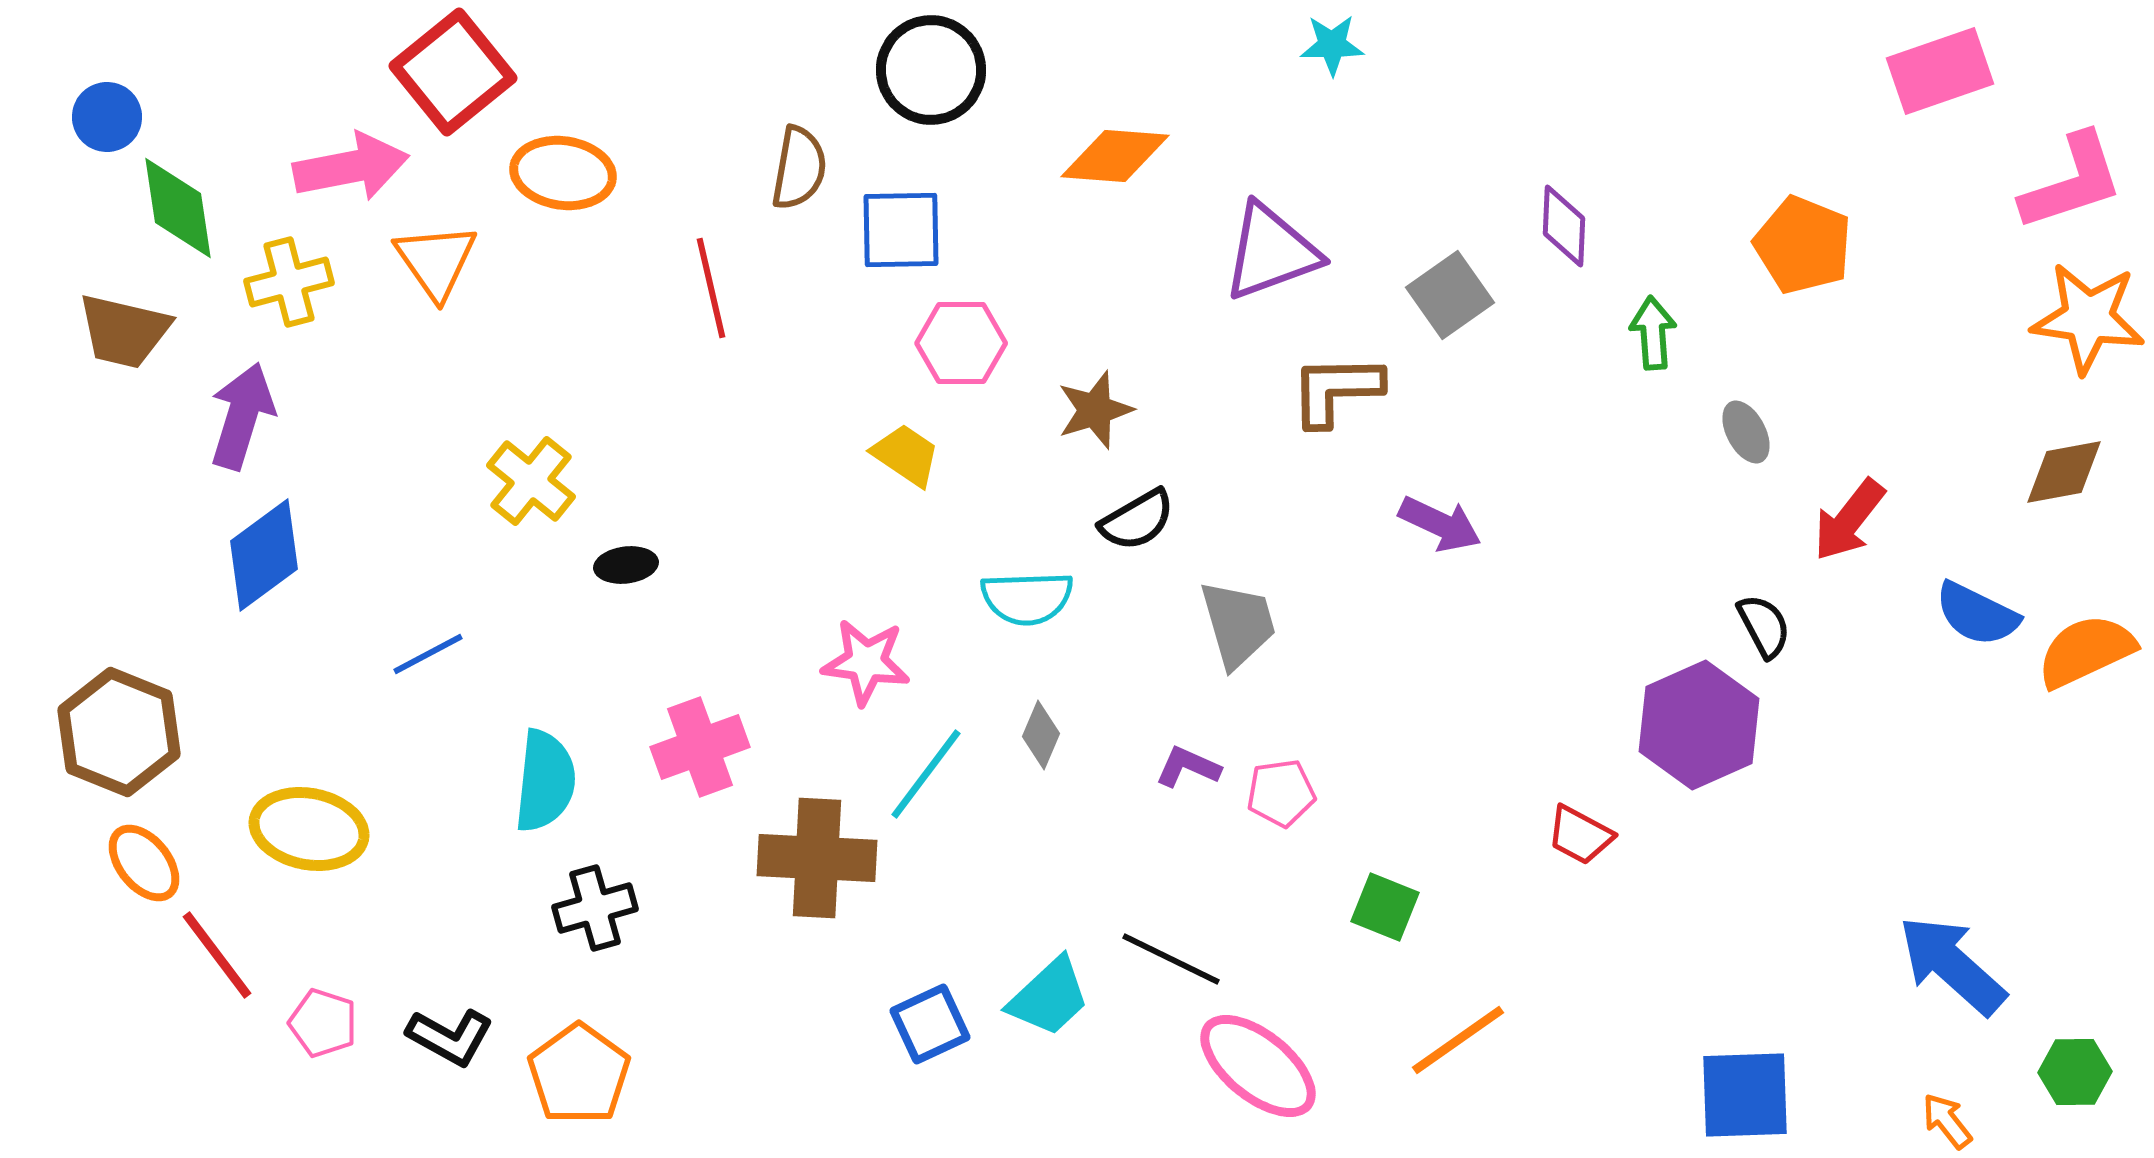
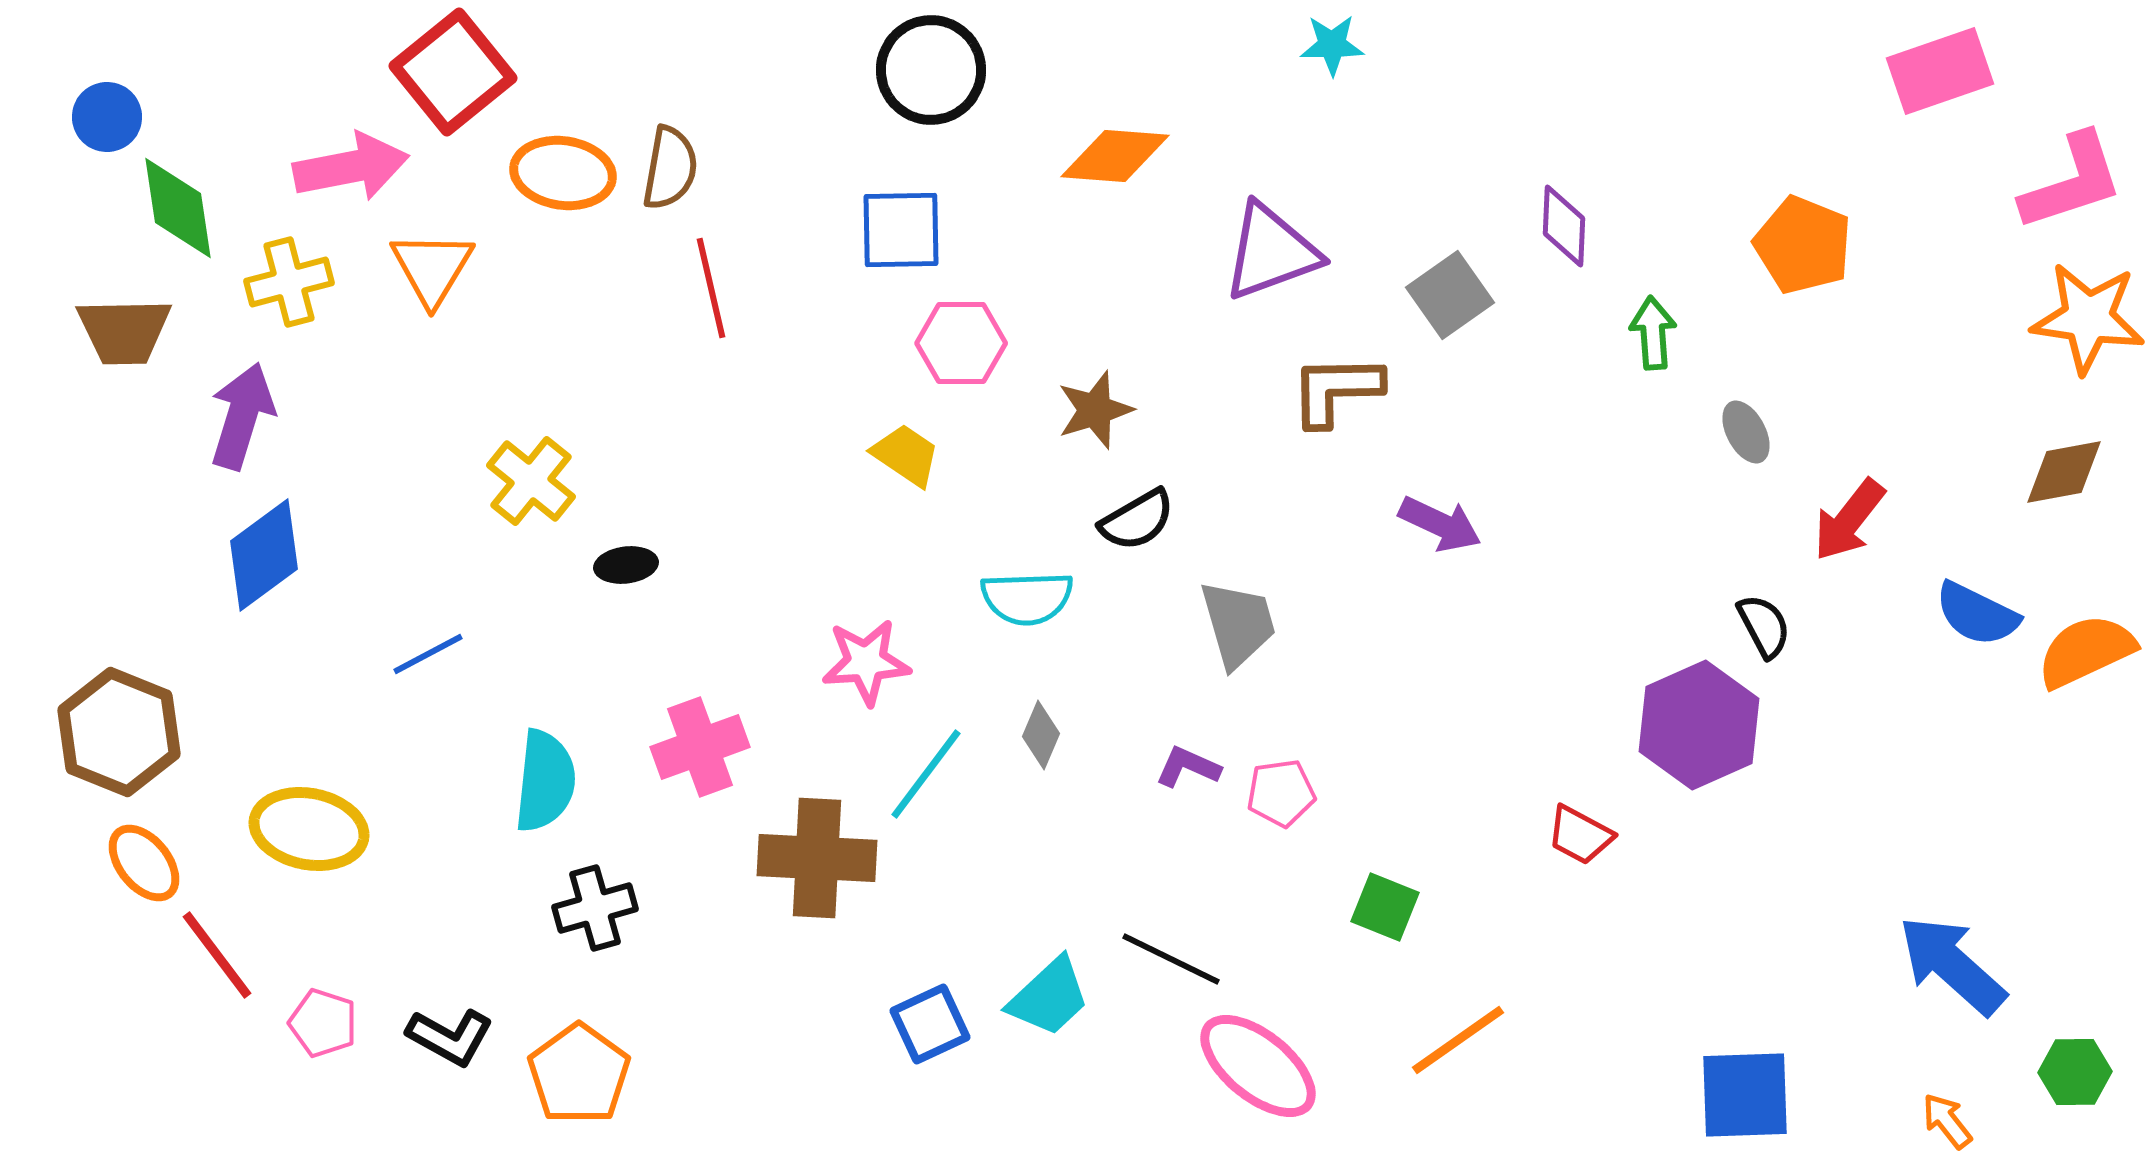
brown semicircle at (799, 168): moved 129 px left
orange triangle at (436, 261): moved 4 px left, 7 px down; rotated 6 degrees clockwise
brown trapezoid at (124, 331): rotated 14 degrees counterclockwise
pink star at (866, 662): rotated 12 degrees counterclockwise
